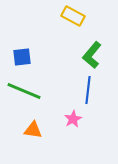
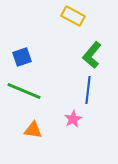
blue square: rotated 12 degrees counterclockwise
